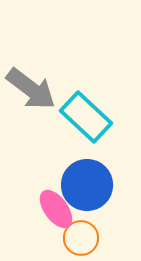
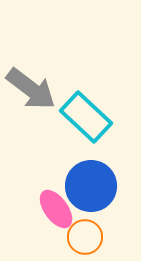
blue circle: moved 4 px right, 1 px down
orange circle: moved 4 px right, 1 px up
